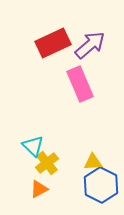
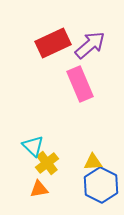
orange triangle: rotated 18 degrees clockwise
